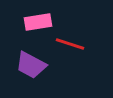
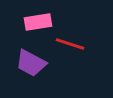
purple trapezoid: moved 2 px up
